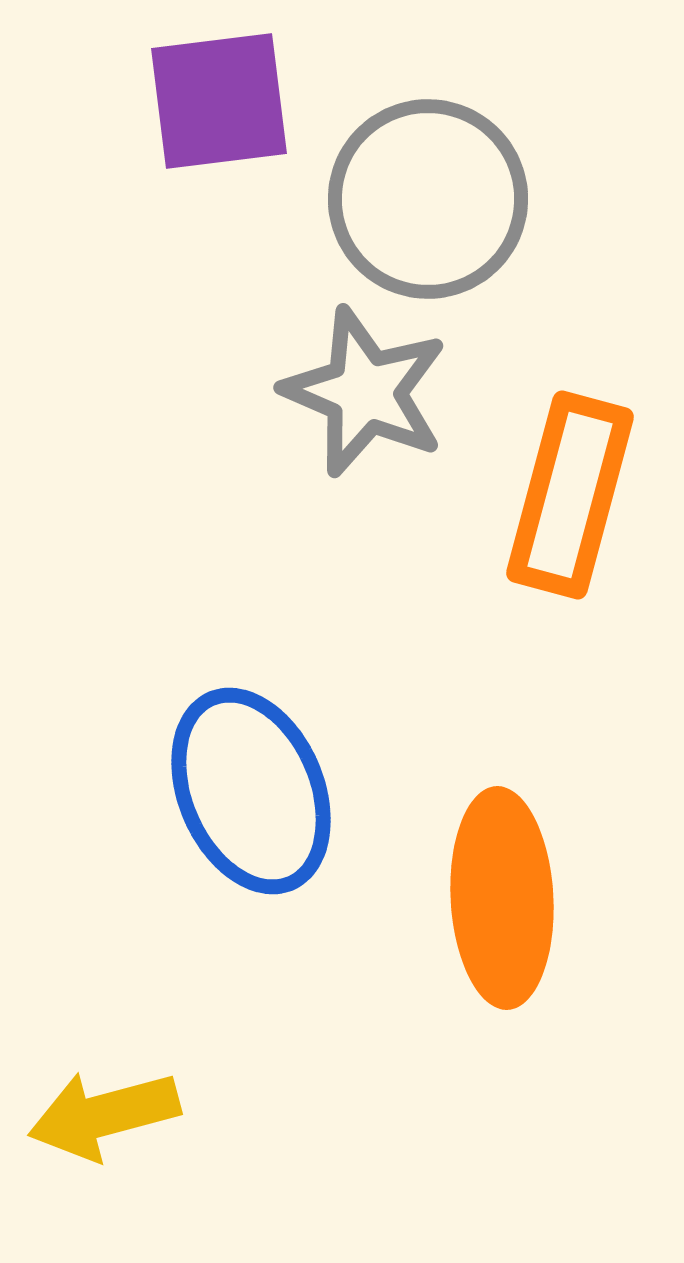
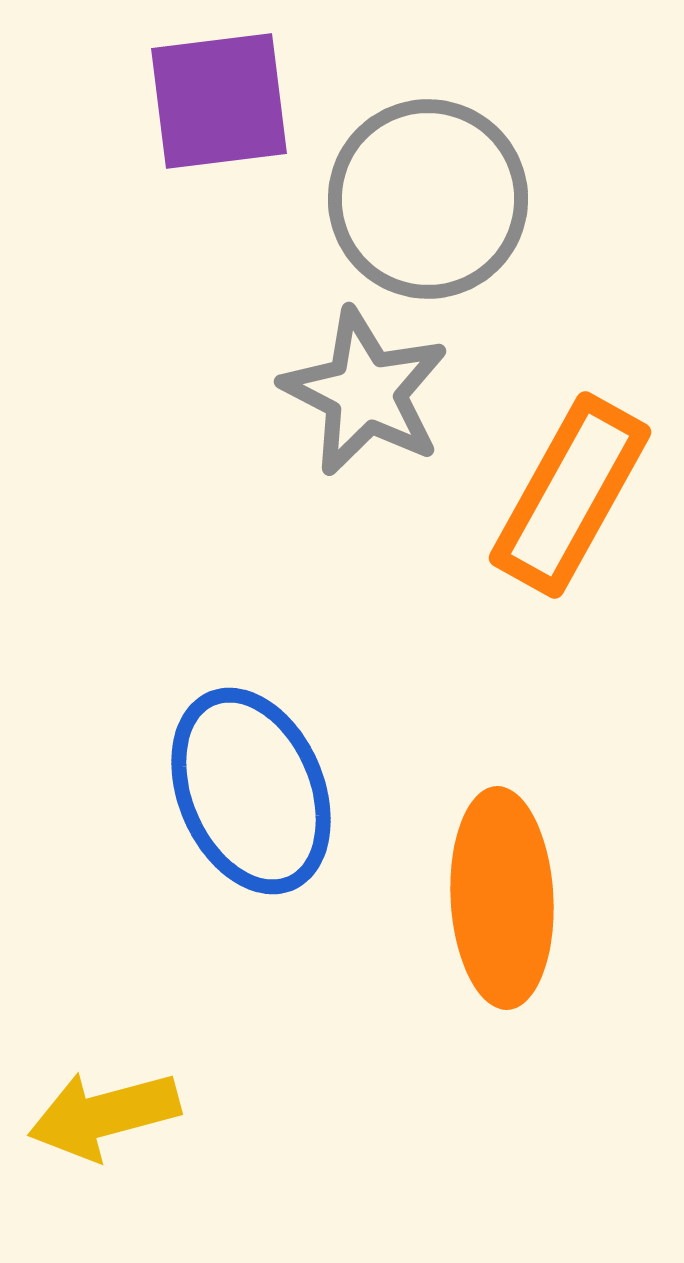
gray star: rotated 4 degrees clockwise
orange rectangle: rotated 14 degrees clockwise
